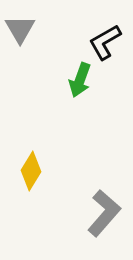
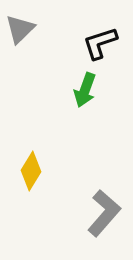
gray triangle: rotated 16 degrees clockwise
black L-shape: moved 5 px left, 1 px down; rotated 12 degrees clockwise
green arrow: moved 5 px right, 10 px down
